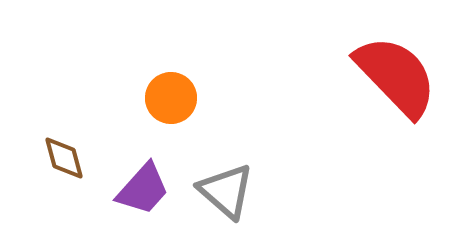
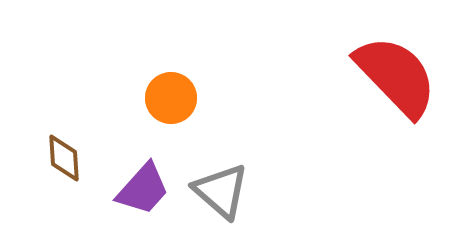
brown diamond: rotated 12 degrees clockwise
gray triangle: moved 5 px left
